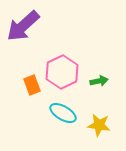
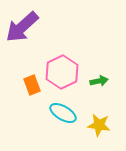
purple arrow: moved 1 px left, 1 px down
